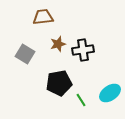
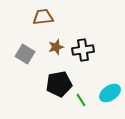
brown star: moved 2 px left, 3 px down
black pentagon: moved 1 px down
